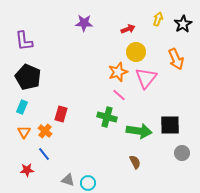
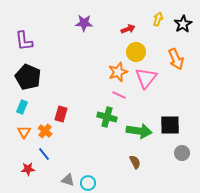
pink line: rotated 16 degrees counterclockwise
red star: moved 1 px right, 1 px up
